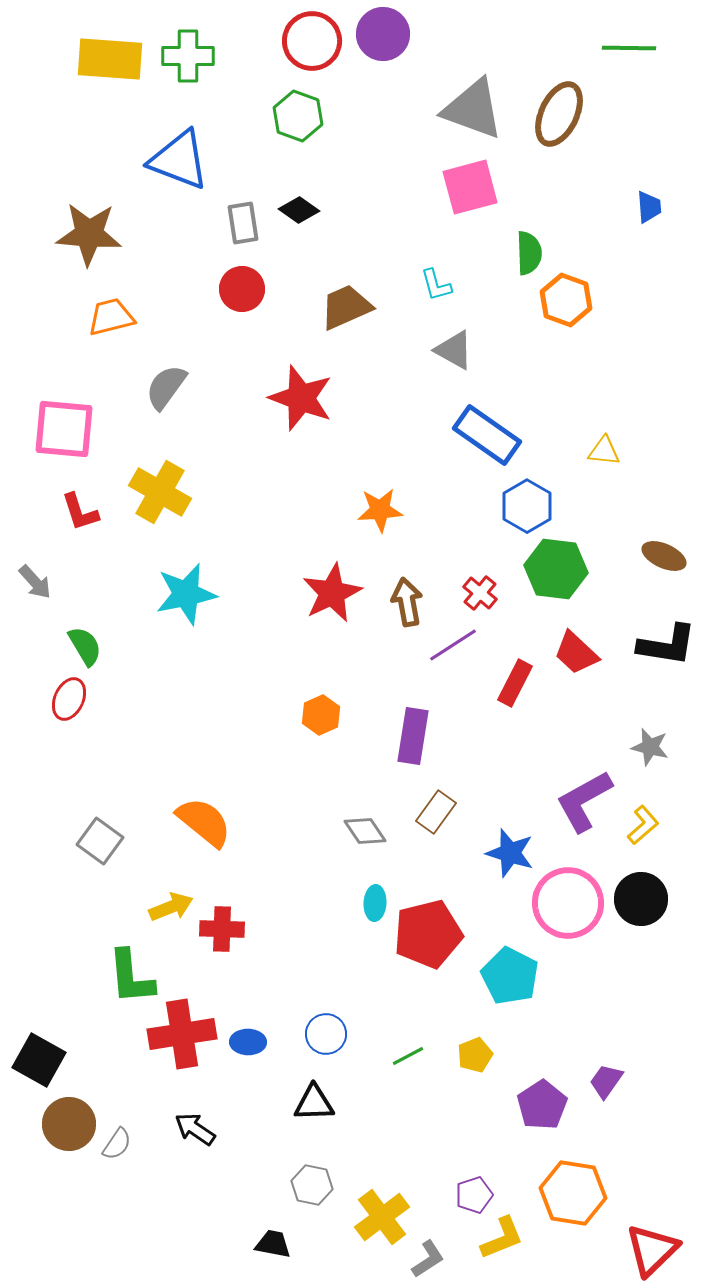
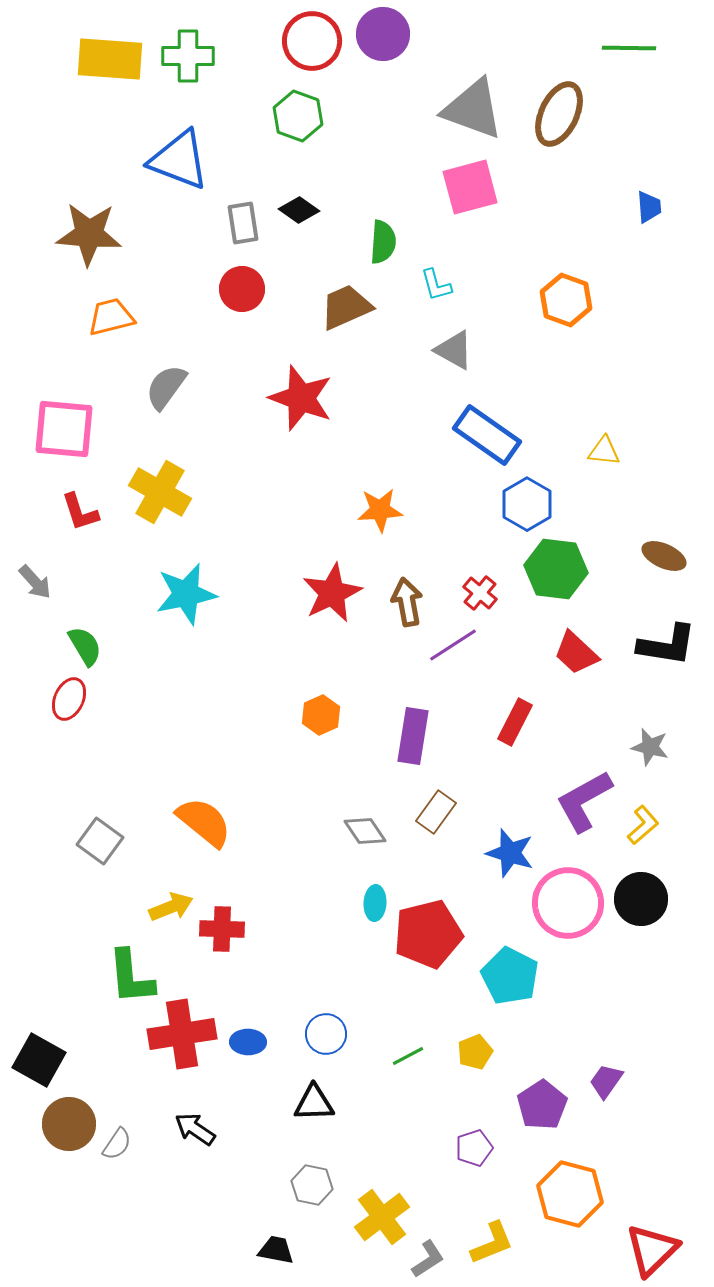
green semicircle at (529, 253): moved 146 px left, 11 px up; rotated 6 degrees clockwise
blue hexagon at (527, 506): moved 2 px up
red rectangle at (515, 683): moved 39 px down
yellow pentagon at (475, 1055): moved 3 px up
orange hexagon at (573, 1193): moved 3 px left, 1 px down; rotated 6 degrees clockwise
purple pentagon at (474, 1195): moved 47 px up
yellow L-shape at (502, 1238): moved 10 px left, 5 px down
black trapezoid at (273, 1244): moved 3 px right, 6 px down
